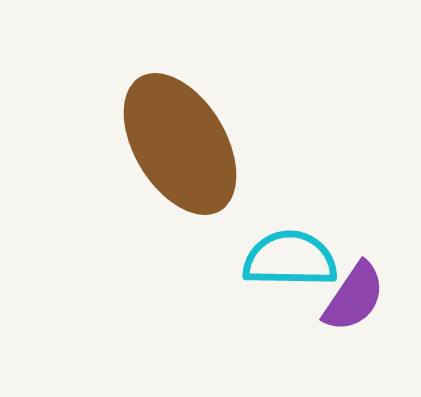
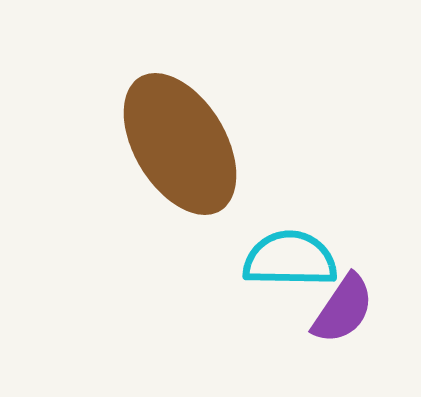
purple semicircle: moved 11 px left, 12 px down
